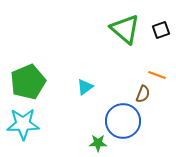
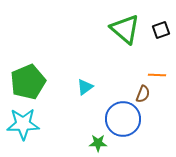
orange line: rotated 18 degrees counterclockwise
blue circle: moved 2 px up
